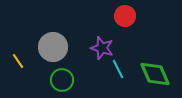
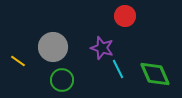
yellow line: rotated 21 degrees counterclockwise
